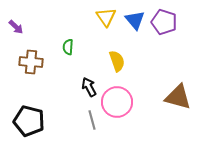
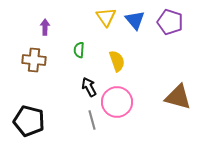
purple pentagon: moved 6 px right
purple arrow: moved 29 px right; rotated 133 degrees counterclockwise
green semicircle: moved 11 px right, 3 px down
brown cross: moved 3 px right, 2 px up
